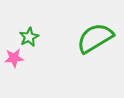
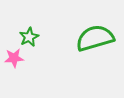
green semicircle: rotated 15 degrees clockwise
